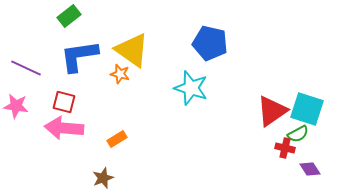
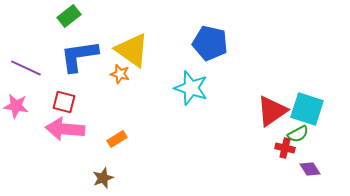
pink arrow: moved 1 px right, 1 px down
